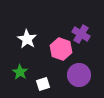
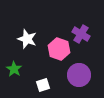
white star: rotated 12 degrees counterclockwise
pink hexagon: moved 2 px left
green star: moved 6 px left, 3 px up
white square: moved 1 px down
